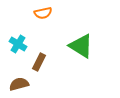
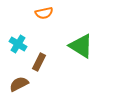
orange semicircle: moved 1 px right
brown semicircle: rotated 12 degrees counterclockwise
